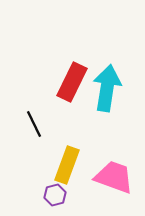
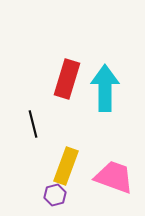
red rectangle: moved 5 px left, 3 px up; rotated 9 degrees counterclockwise
cyan arrow: moved 2 px left; rotated 9 degrees counterclockwise
black line: moved 1 px left; rotated 12 degrees clockwise
yellow rectangle: moved 1 px left, 1 px down
